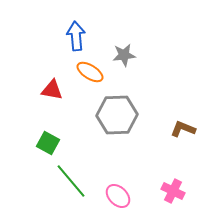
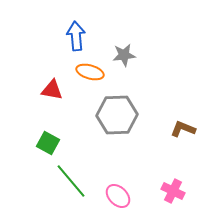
orange ellipse: rotated 16 degrees counterclockwise
